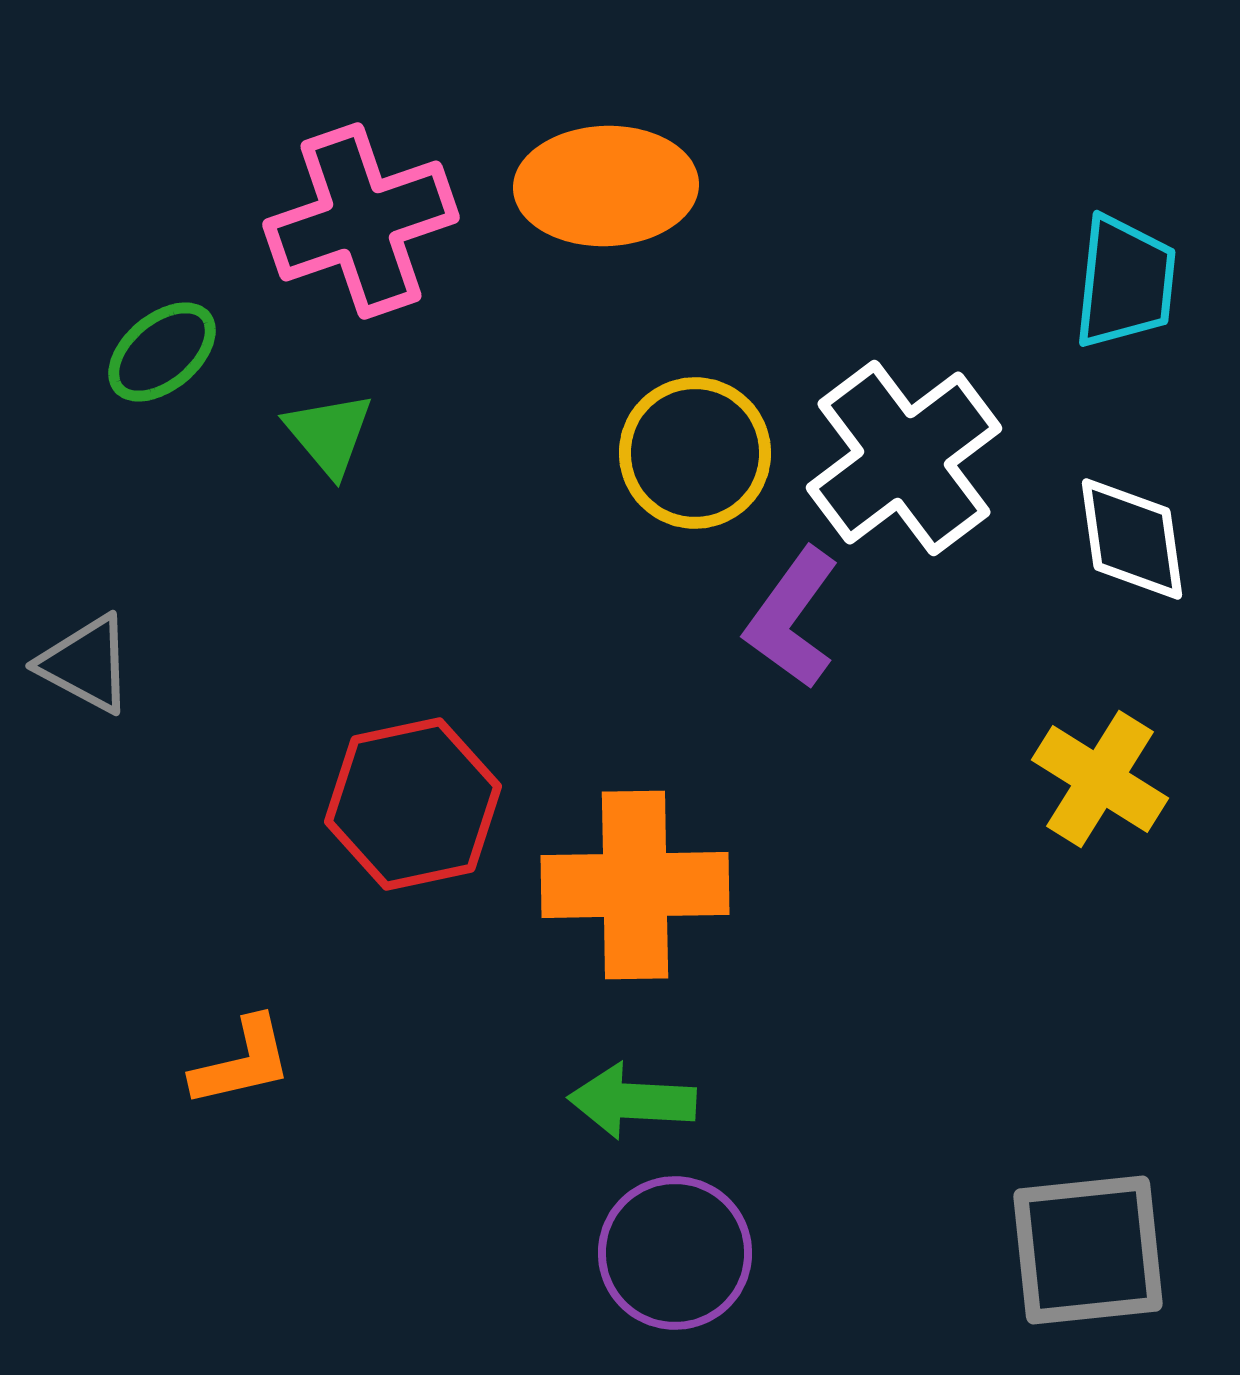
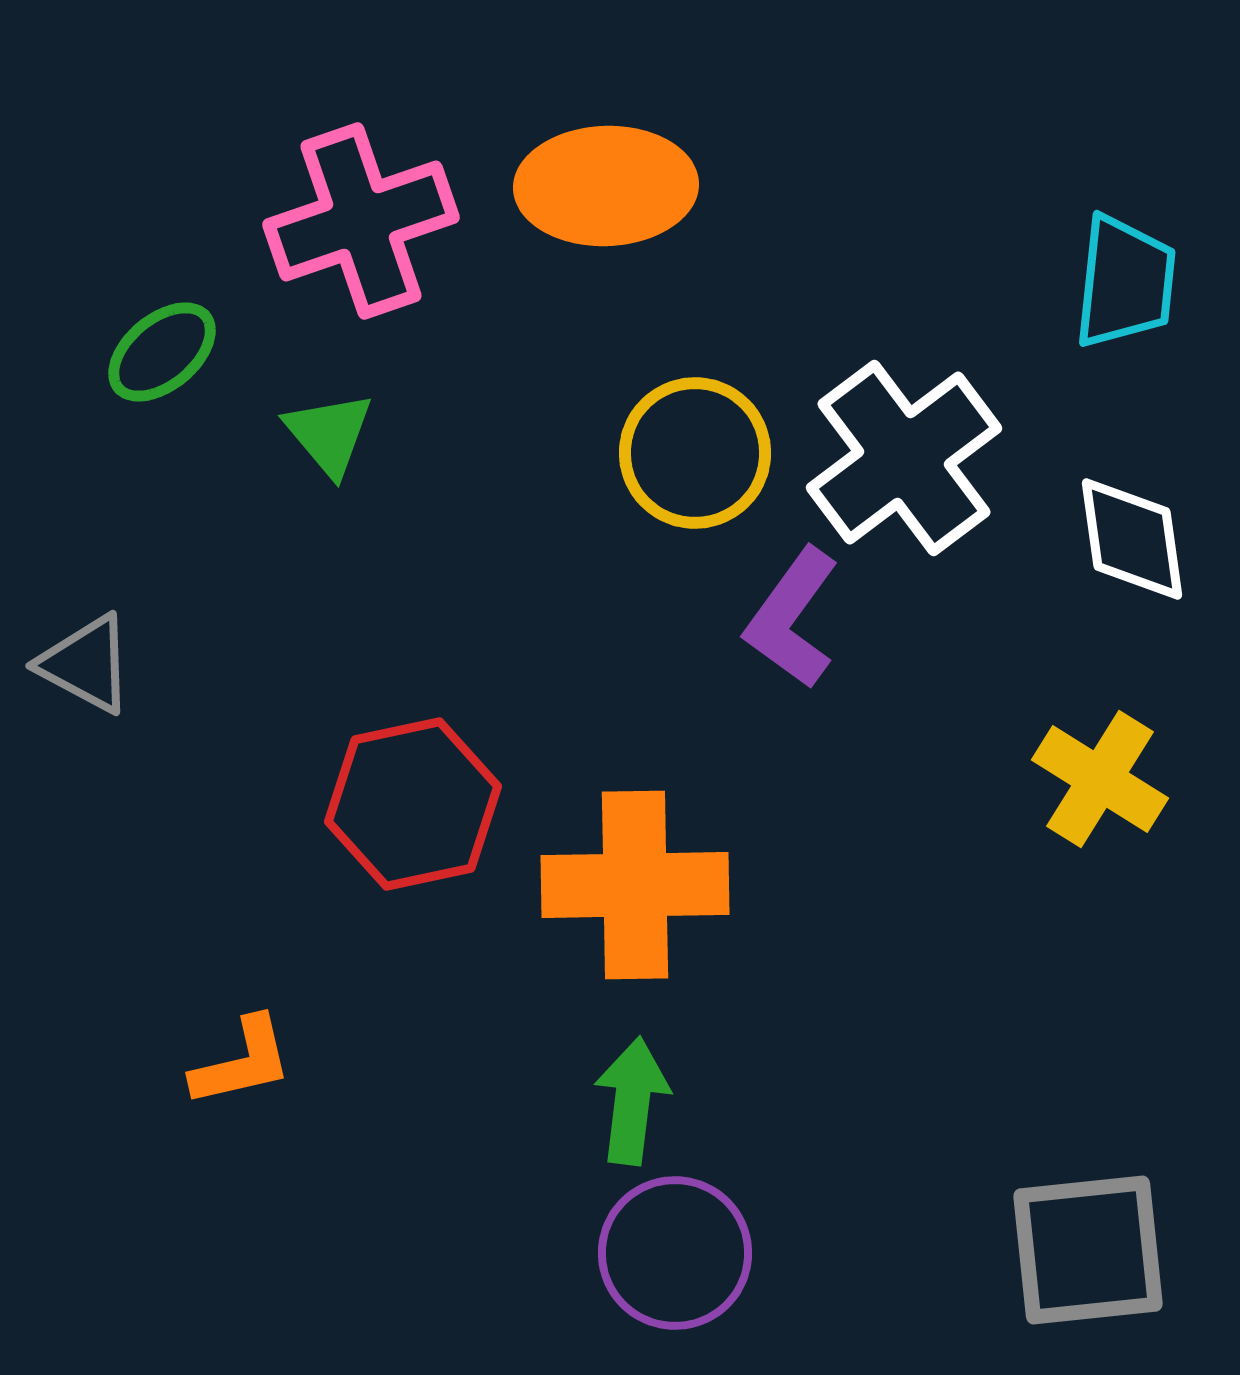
green arrow: rotated 94 degrees clockwise
